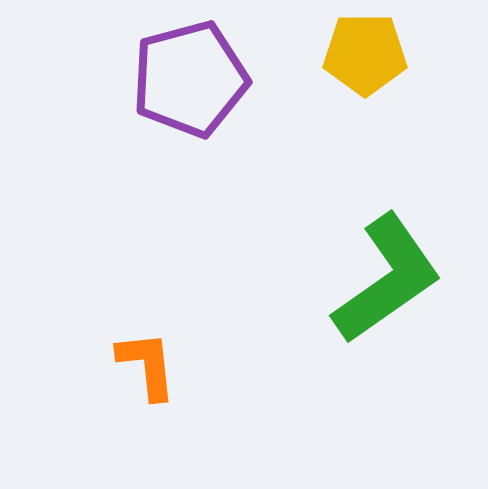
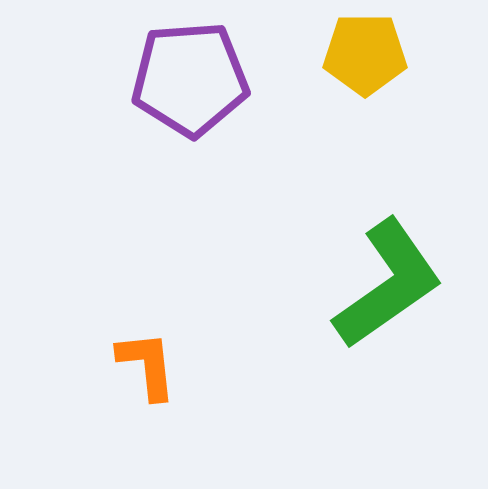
purple pentagon: rotated 11 degrees clockwise
green L-shape: moved 1 px right, 5 px down
